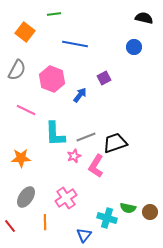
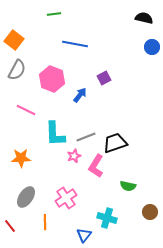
orange square: moved 11 px left, 8 px down
blue circle: moved 18 px right
green semicircle: moved 22 px up
